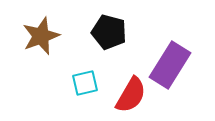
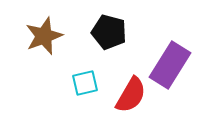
brown star: moved 3 px right
